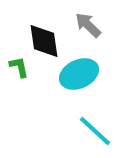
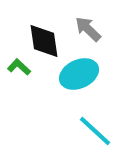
gray arrow: moved 4 px down
green L-shape: rotated 35 degrees counterclockwise
